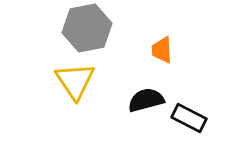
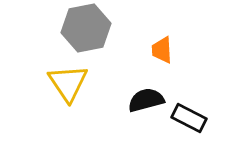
gray hexagon: moved 1 px left
yellow triangle: moved 7 px left, 2 px down
